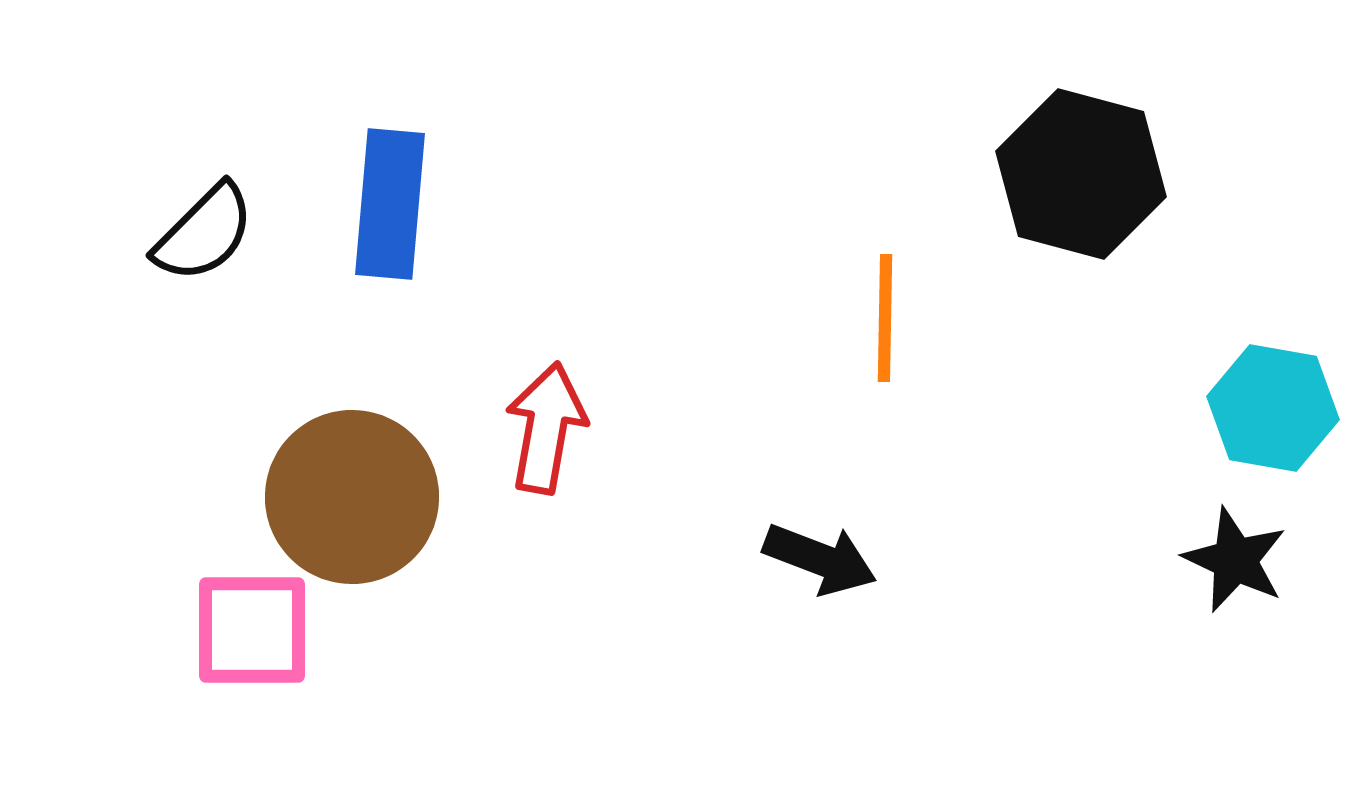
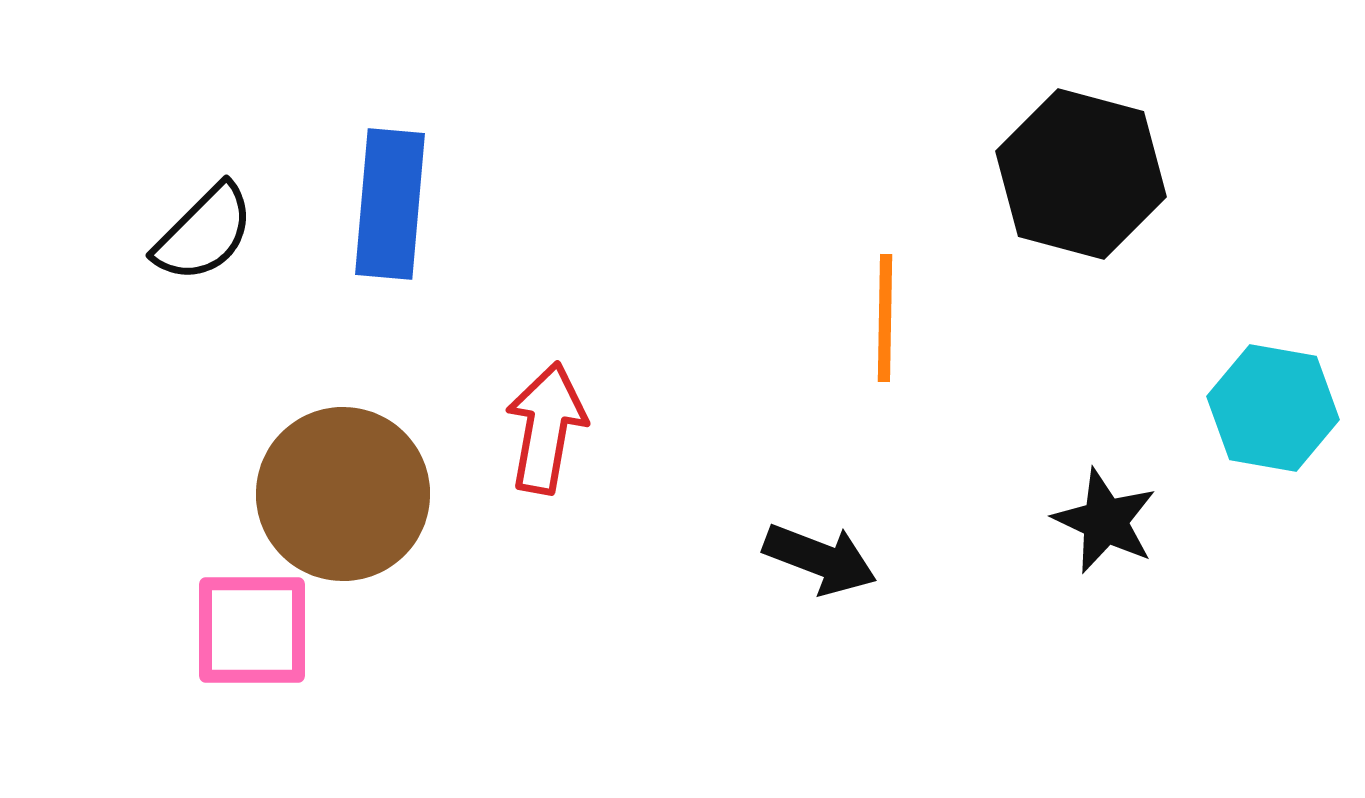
brown circle: moved 9 px left, 3 px up
black star: moved 130 px left, 39 px up
